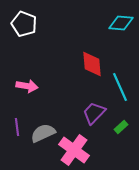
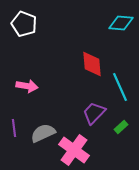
purple line: moved 3 px left, 1 px down
